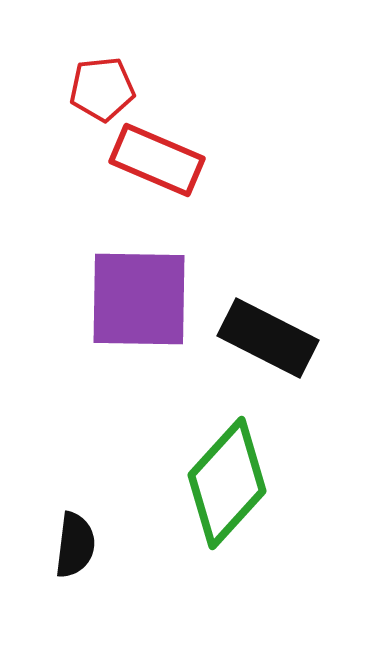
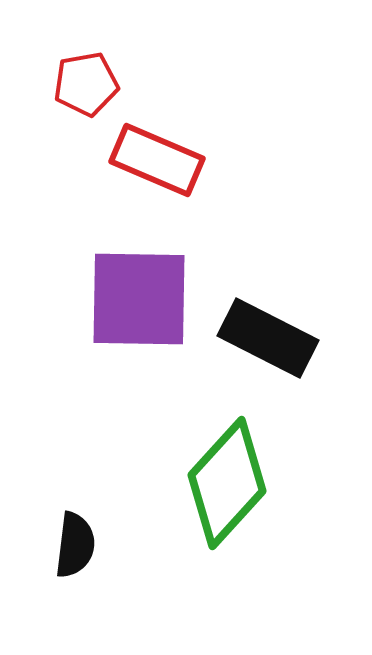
red pentagon: moved 16 px left, 5 px up; rotated 4 degrees counterclockwise
